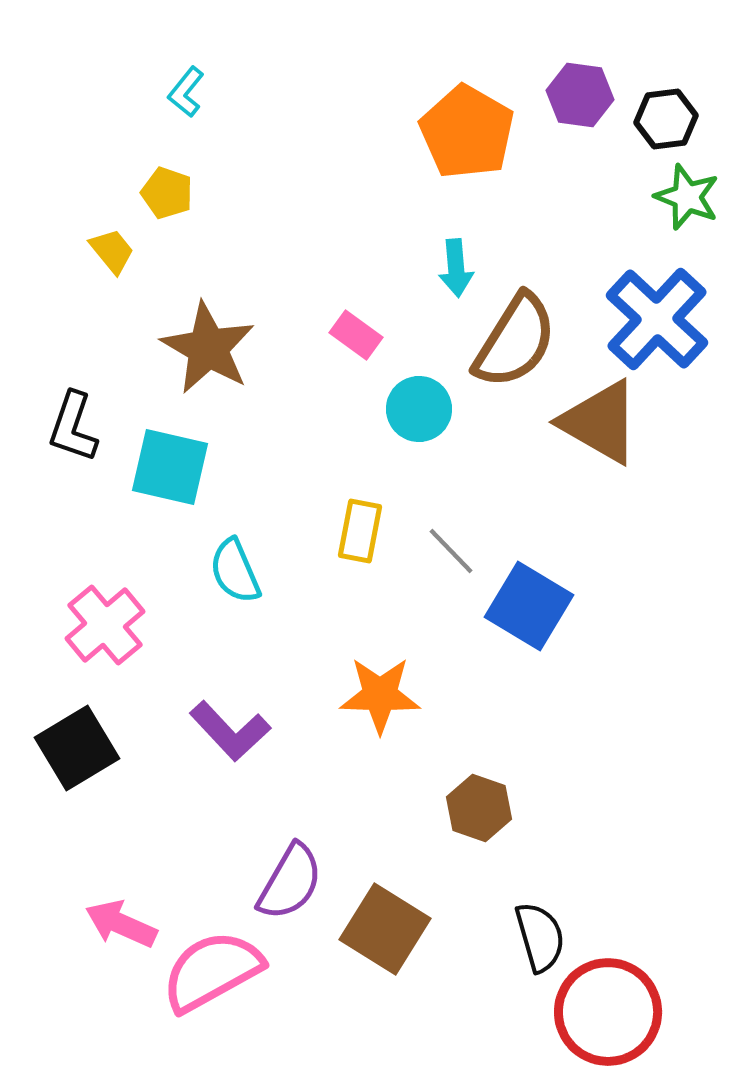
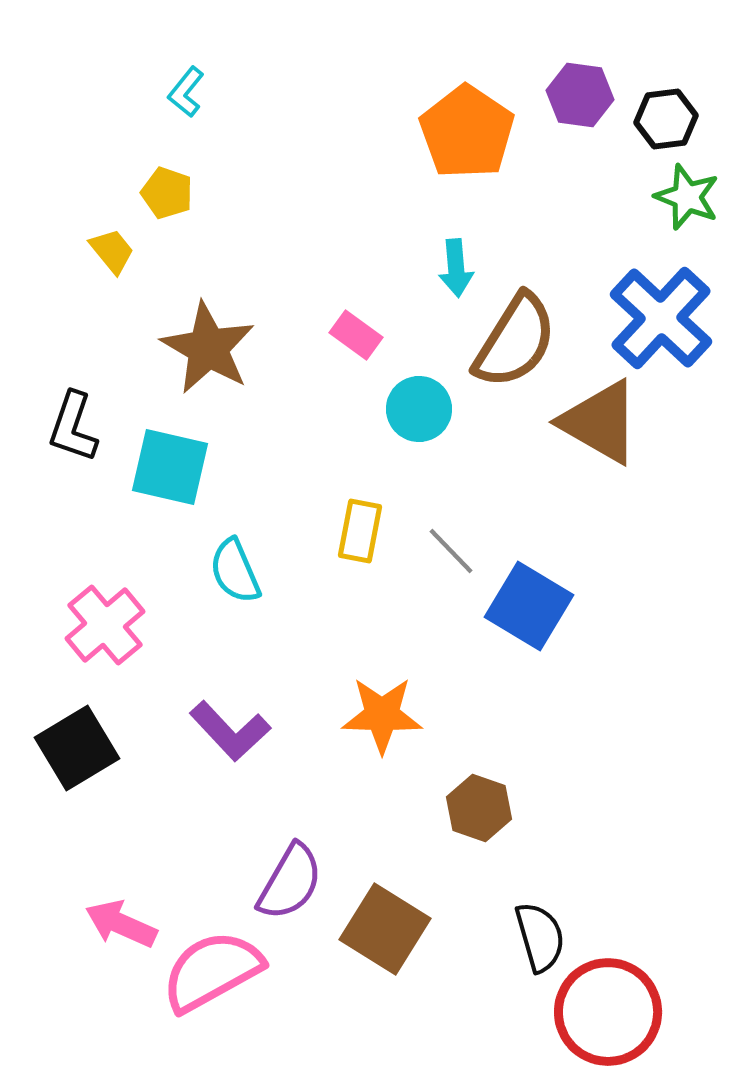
orange pentagon: rotated 4 degrees clockwise
blue cross: moved 4 px right, 1 px up
orange star: moved 2 px right, 20 px down
